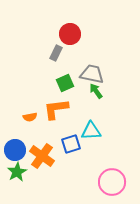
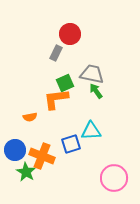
orange L-shape: moved 10 px up
orange cross: rotated 15 degrees counterclockwise
green star: moved 9 px right; rotated 12 degrees counterclockwise
pink circle: moved 2 px right, 4 px up
